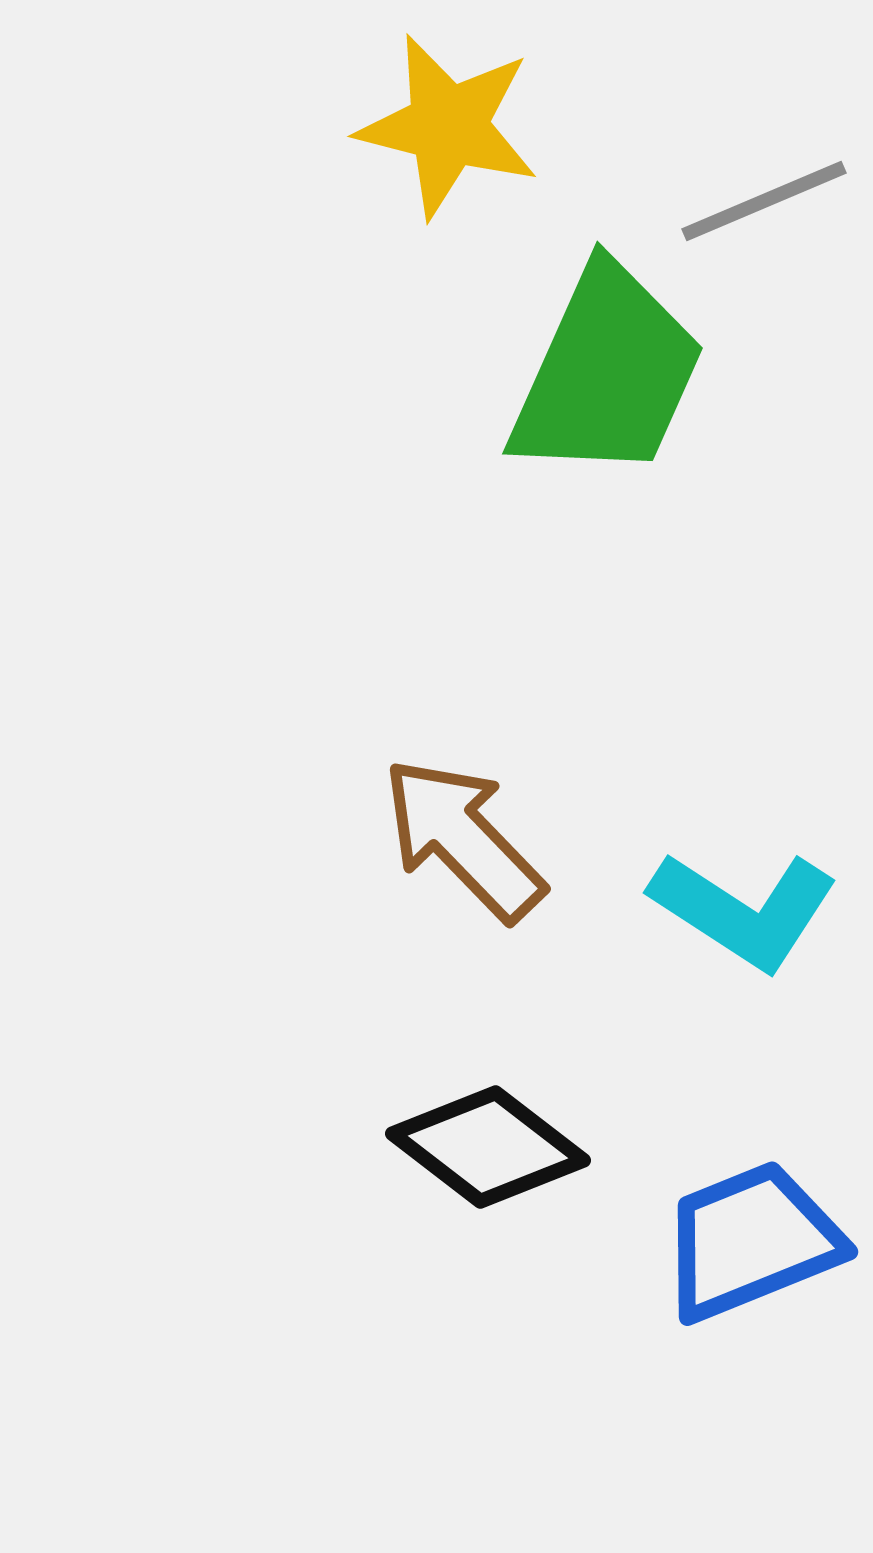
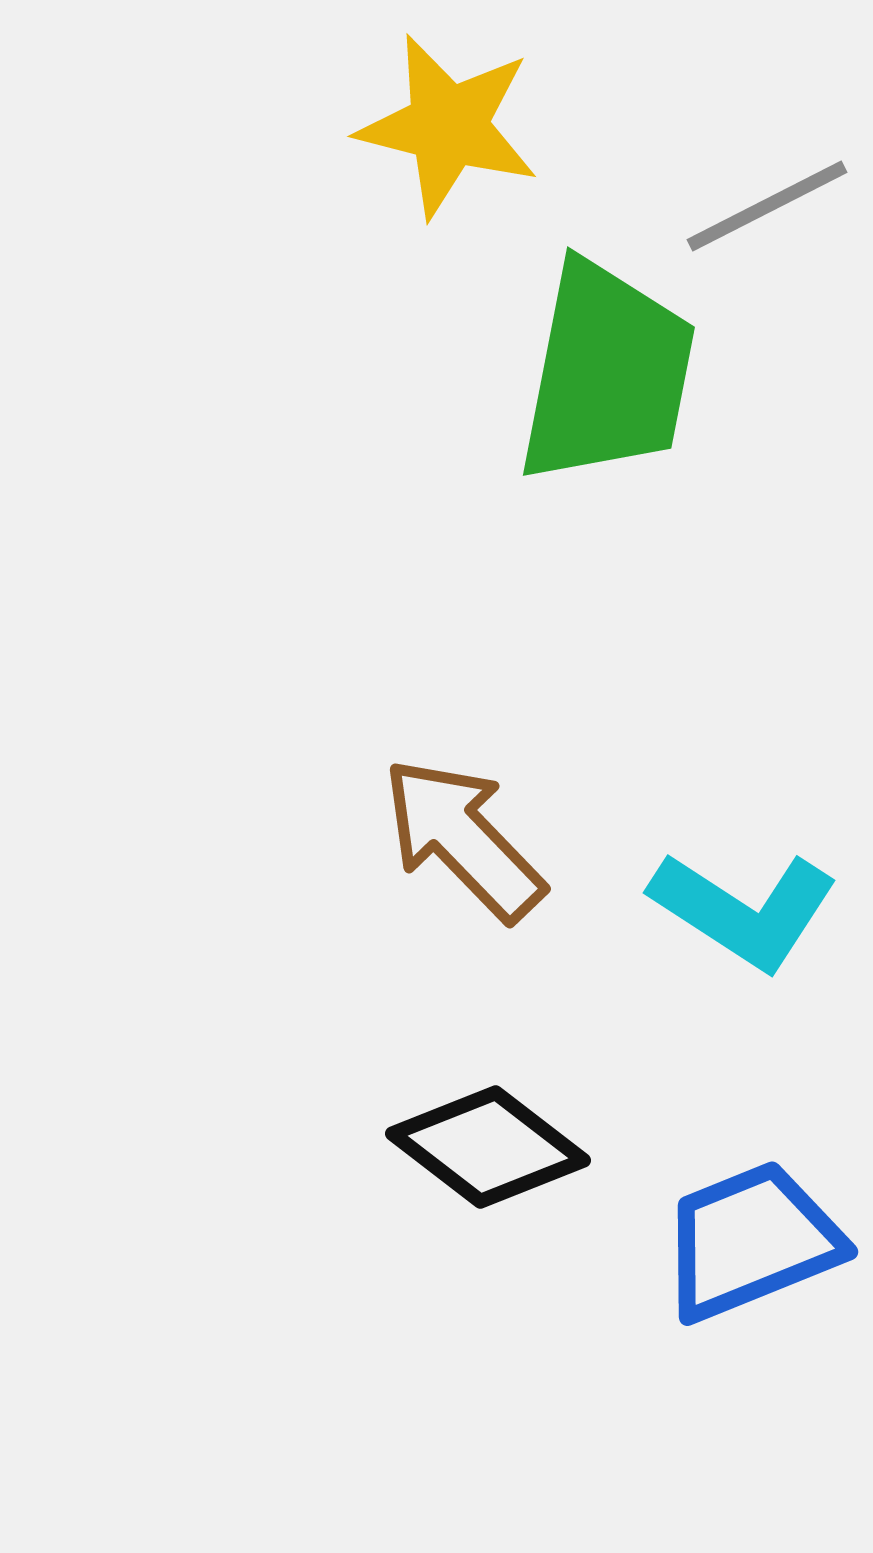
gray line: moved 3 px right, 5 px down; rotated 4 degrees counterclockwise
green trapezoid: rotated 13 degrees counterclockwise
